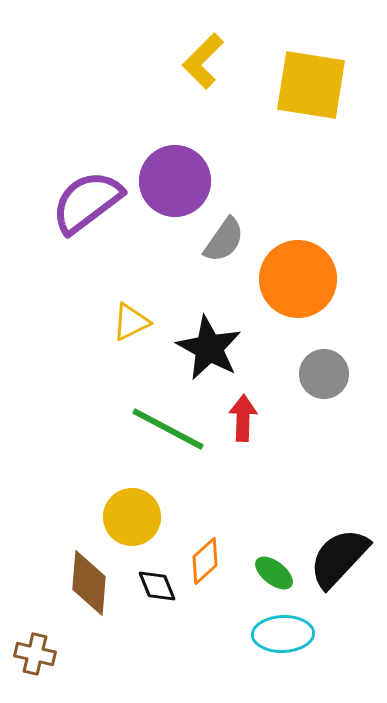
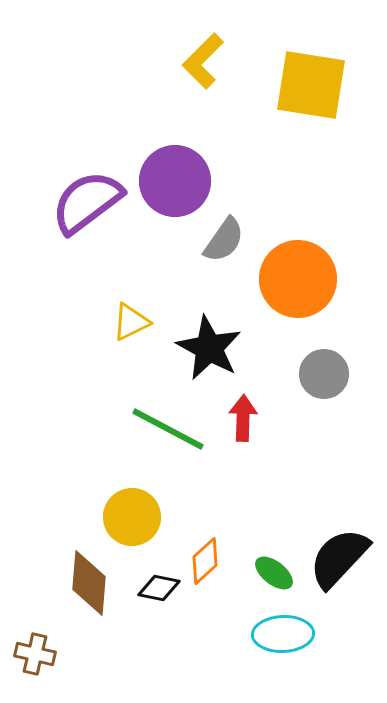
black diamond: moved 2 px right, 2 px down; rotated 57 degrees counterclockwise
